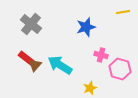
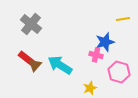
yellow line: moved 7 px down
blue star: moved 19 px right, 15 px down
pink cross: moved 5 px left
pink hexagon: moved 1 px left, 3 px down
